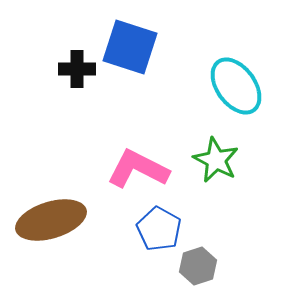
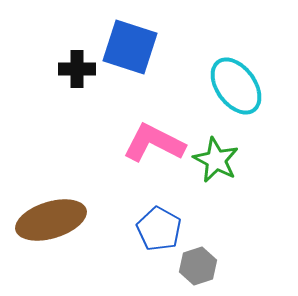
pink L-shape: moved 16 px right, 26 px up
